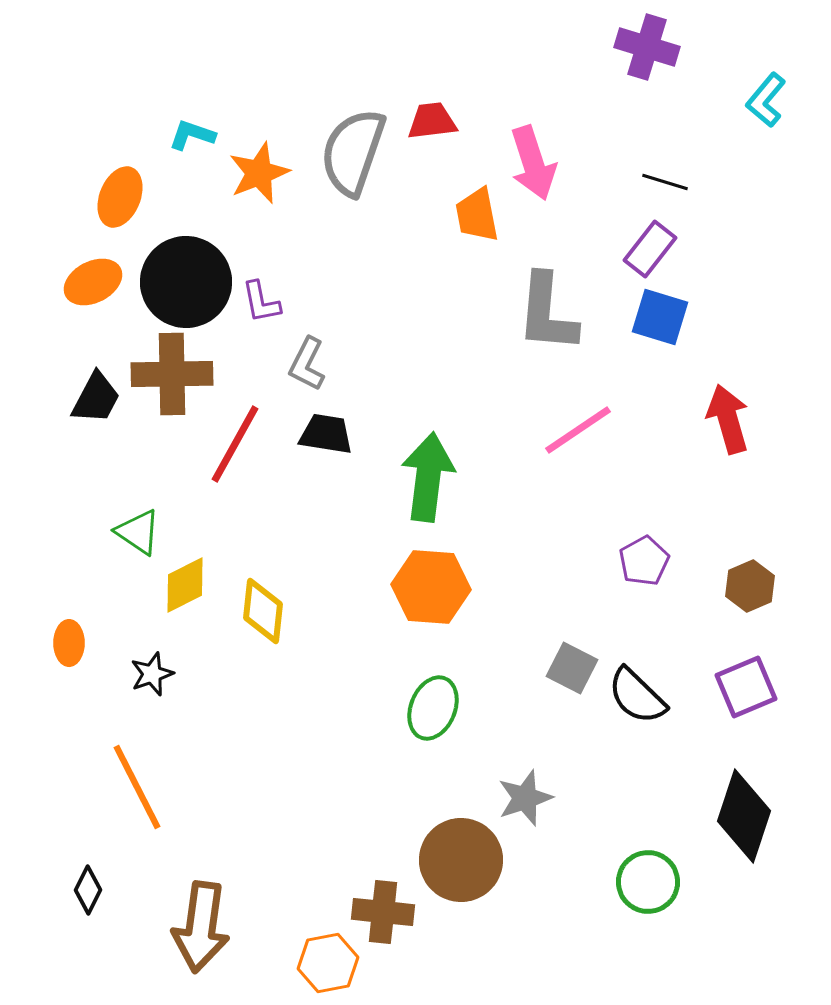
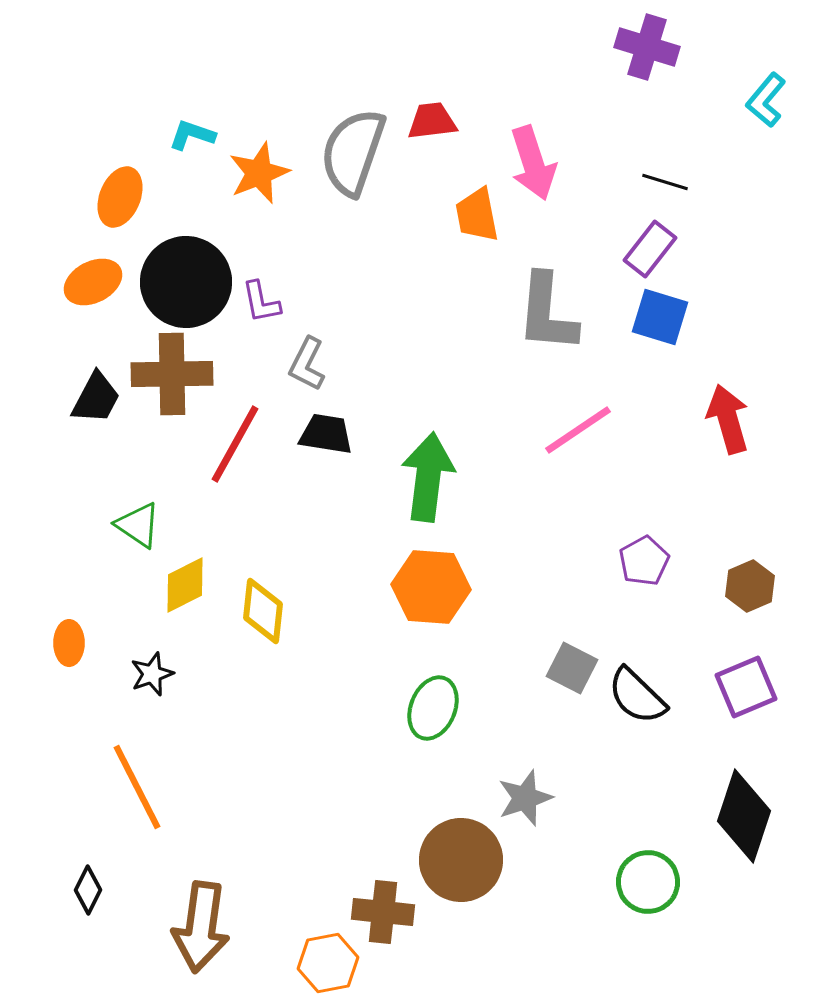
green triangle at (138, 532): moved 7 px up
